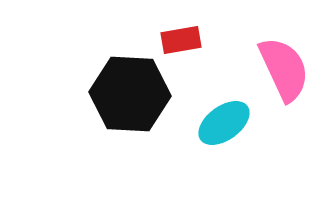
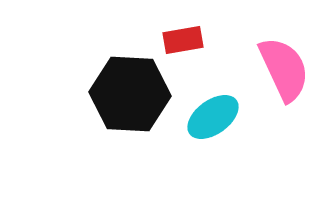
red rectangle: moved 2 px right
cyan ellipse: moved 11 px left, 6 px up
